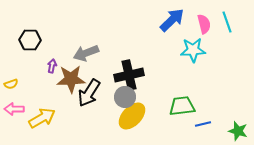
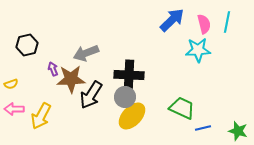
cyan line: rotated 30 degrees clockwise
black hexagon: moved 3 px left, 5 px down; rotated 15 degrees counterclockwise
cyan star: moved 5 px right
purple arrow: moved 1 px right, 3 px down; rotated 32 degrees counterclockwise
black cross: rotated 16 degrees clockwise
black arrow: moved 2 px right, 2 px down
green trapezoid: moved 2 px down; rotated 32 degrees clockwise
yellow arrow: moved 1 px left, 2 px up; rotated 148 degrees clockwise
blue line: moved 4 px down
